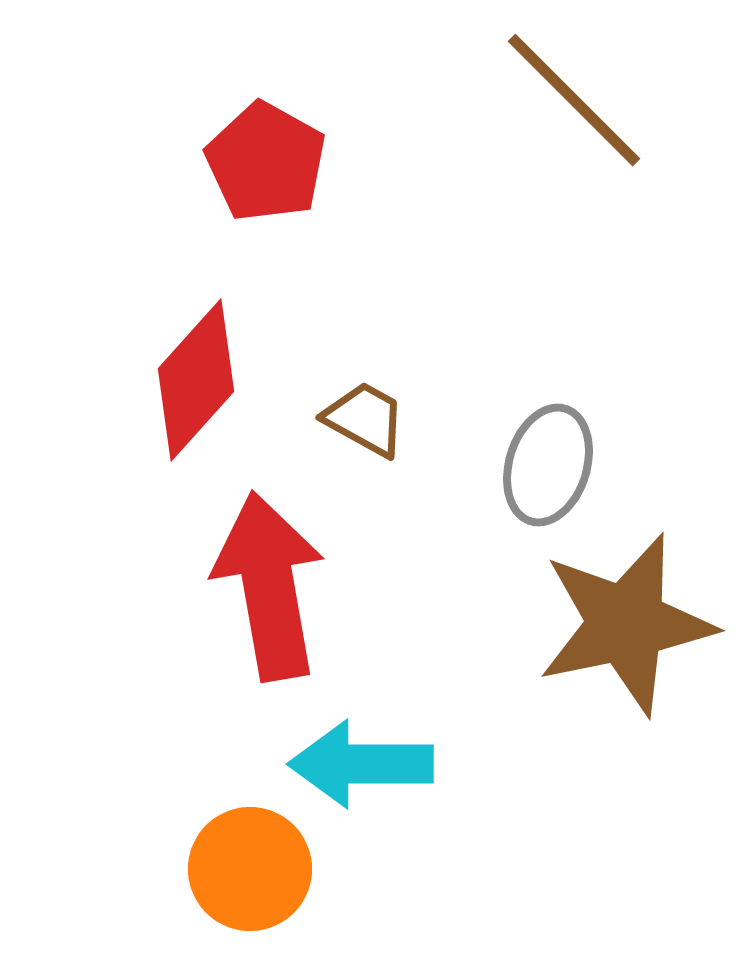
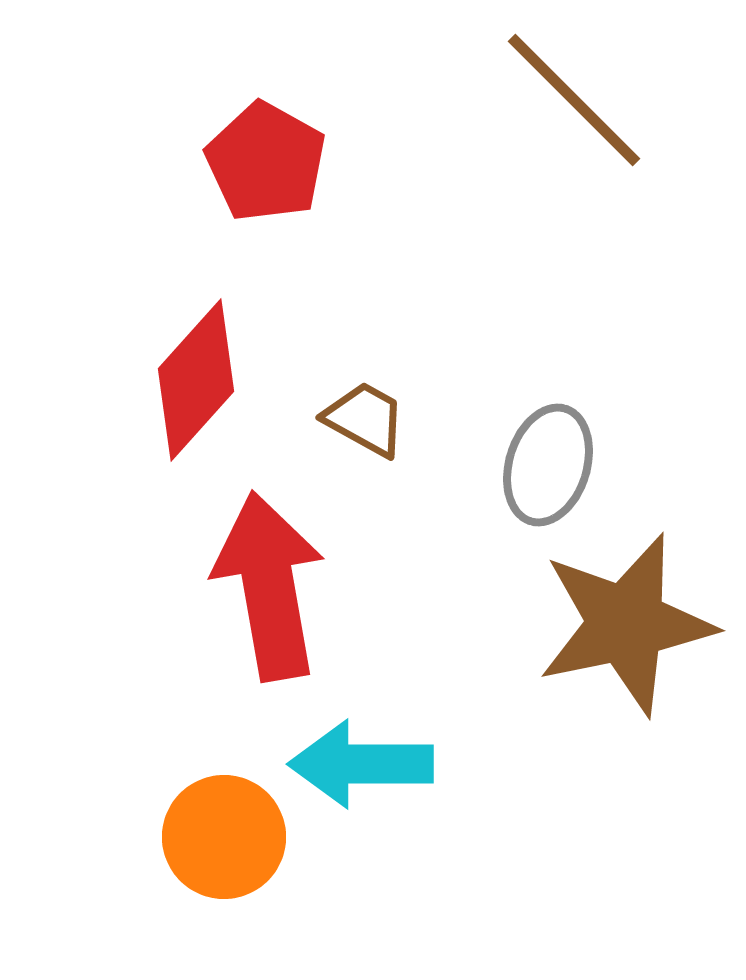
orange circle: moved 26 px left, 32 px up
